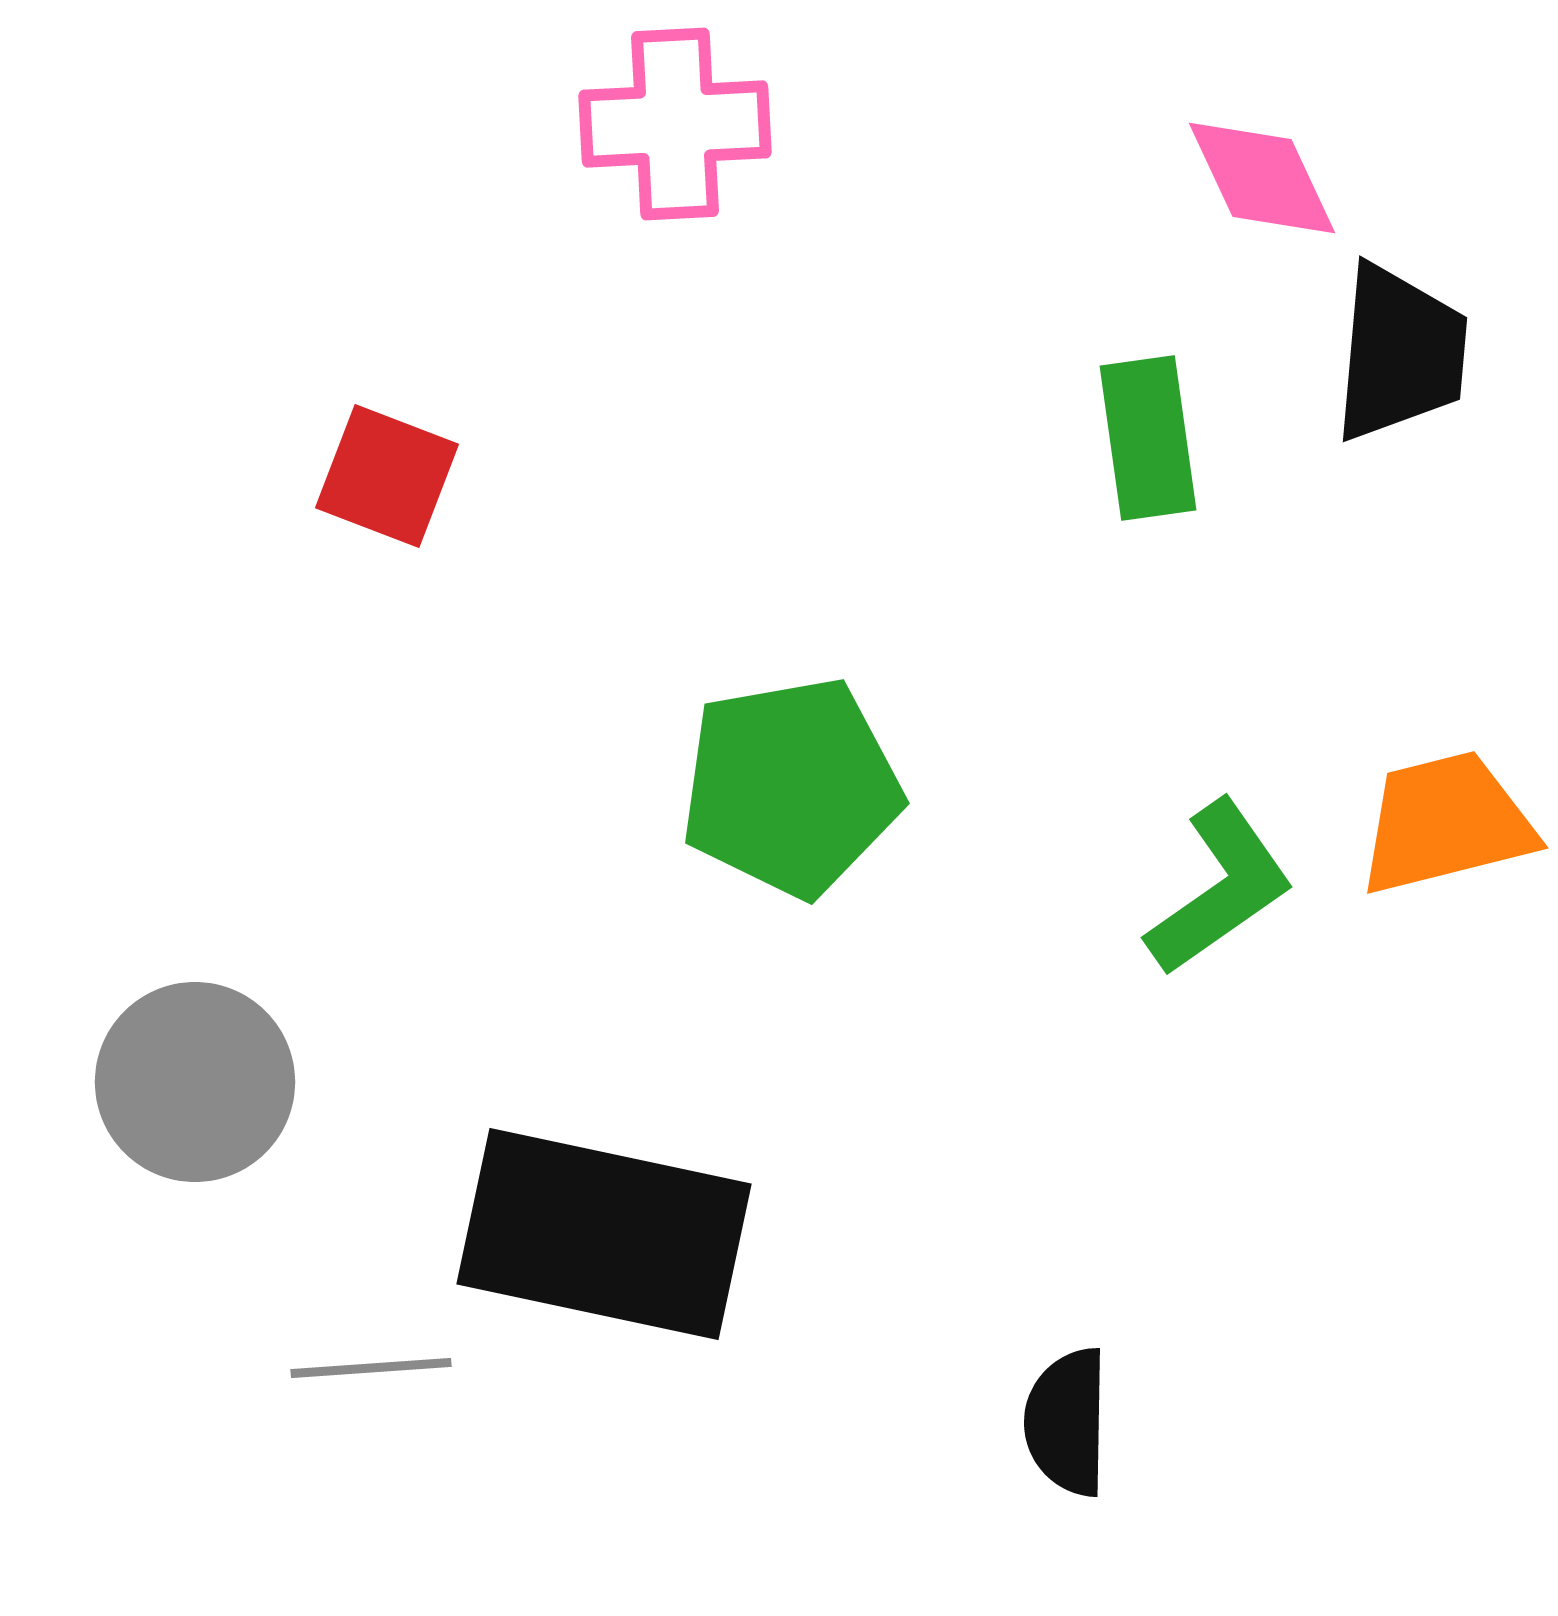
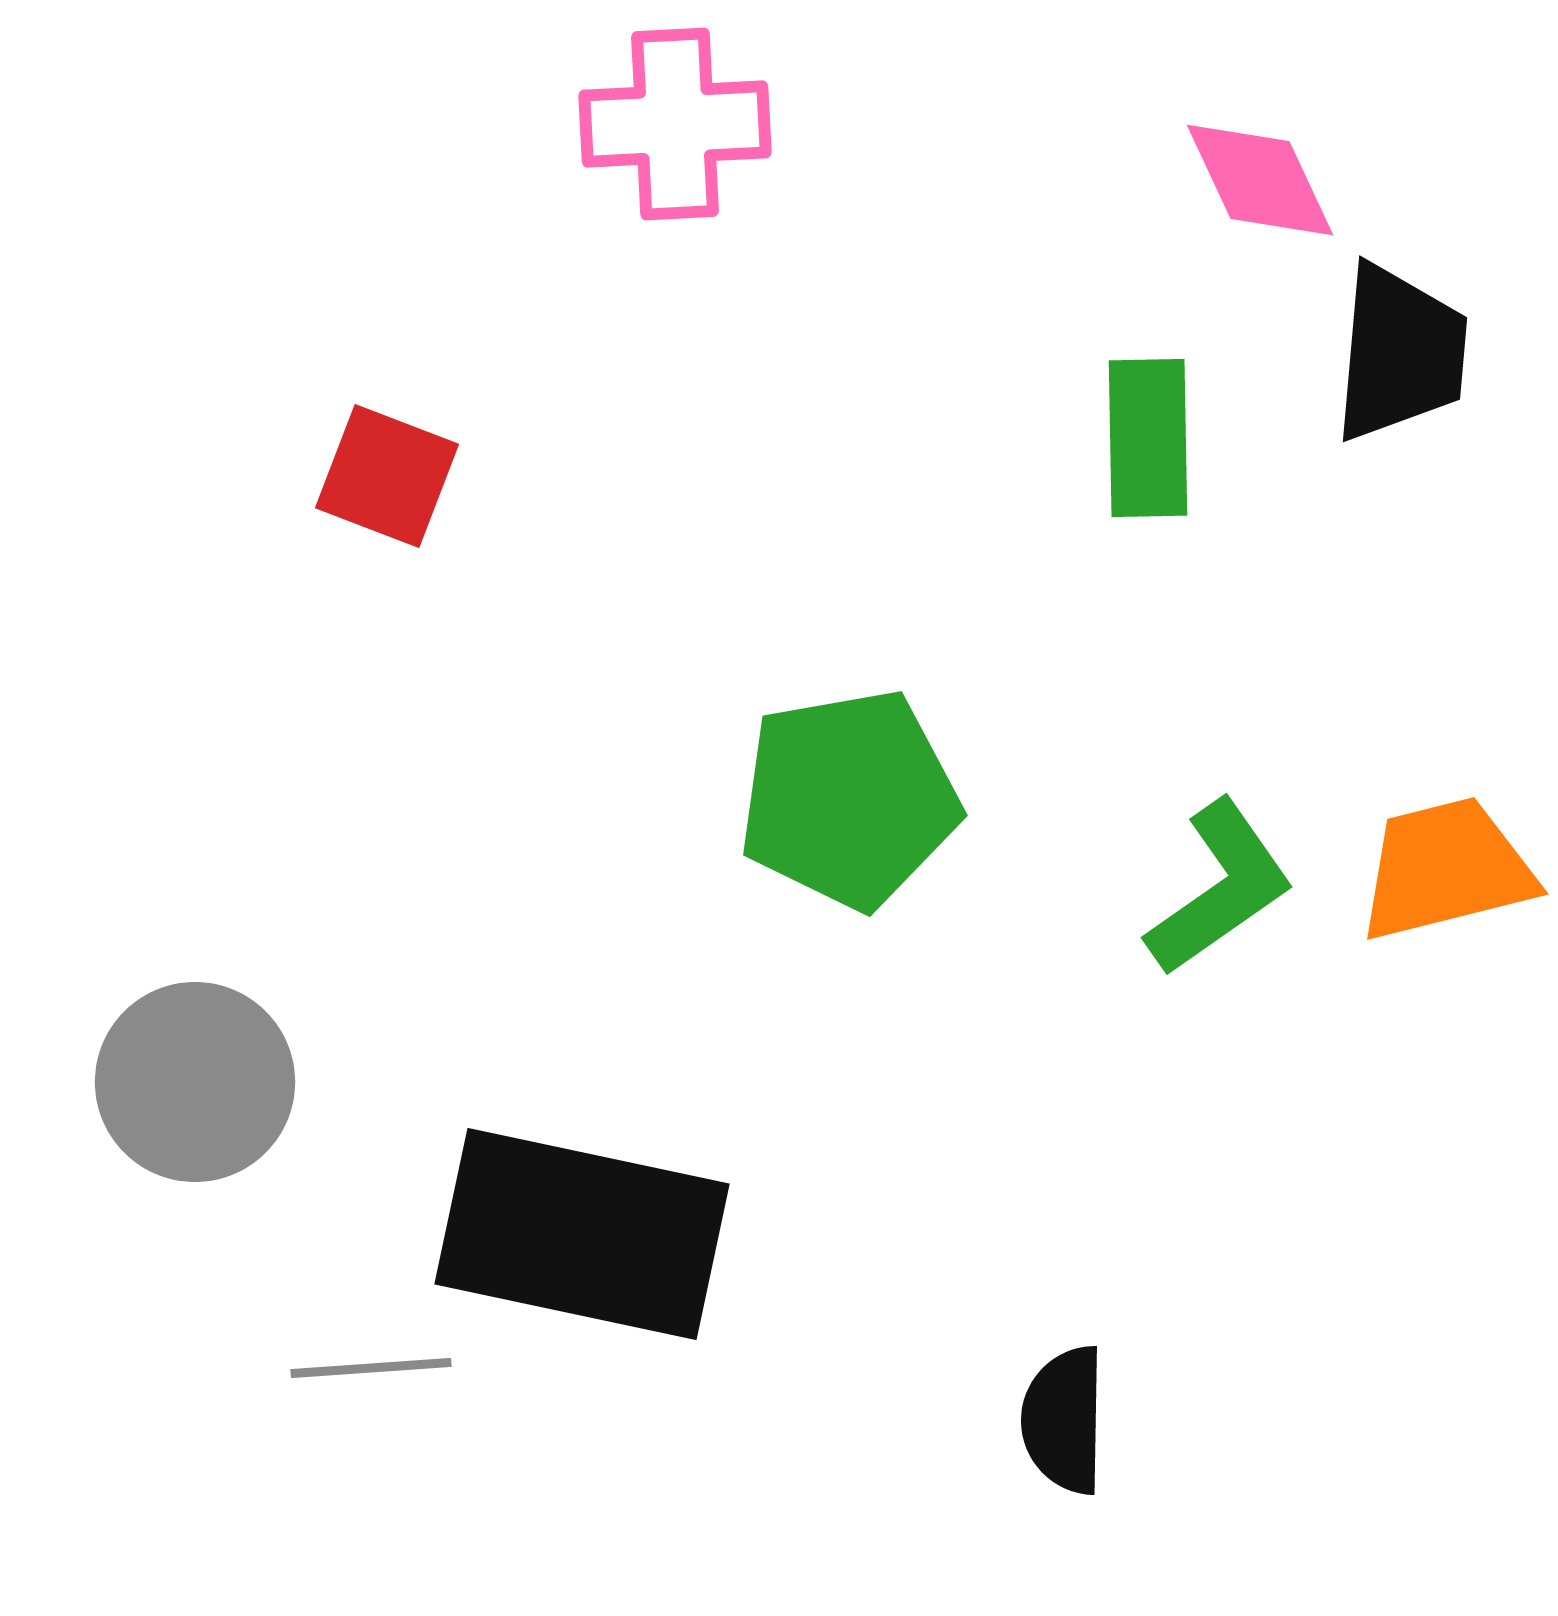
pink diamond: moved 2 px left, 2 px down
green rectangle: rotated 7 degrees clockwise
green pentagon: moved 58 px right, 12 px down
orange trapezoid: moved 46 px down
black rectangle: moved 22 px left
black semicircle: moved 3 px left, 2 px up
